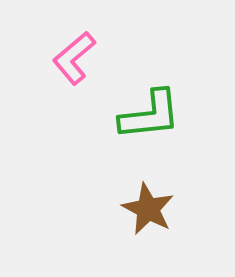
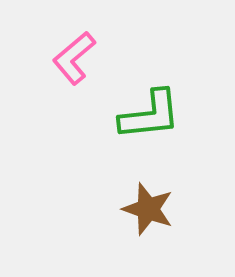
brown star: rotated 8 degrees counterclockwise
